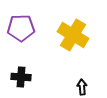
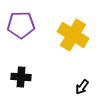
purple pentagon: moved 3 px up
black arrow: rotated 140 degrees counterclockwise
